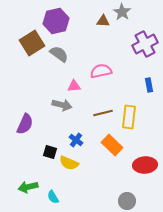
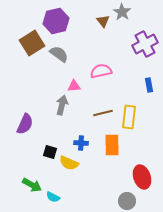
brown triangle: rotated 48 degrees clockwise
gray arrow: rotated 90 degrees counterclockwise
blue cross: moved 5 px right, 3 px down; rotated 32 degrees counterclockwise
orange rectangle: rotated 45 degrees clockwise
red ellipse: moved 3 px left, 12 px down; rotated 75 degrees clockwise
green arrow: moved 4 px right, 2 px up; rotated 138 degrees counterclockwise
cyan semicircle: rotated 32 degrees counterclockwise
